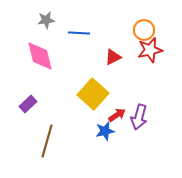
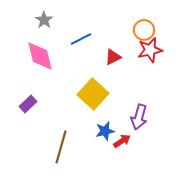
gray star: moved 2 px left; rotated 30 degrees counterclockwise
blue line: moved 2 px right, 6 px down; rotated 30 degrees counterclockwise
red arrow: moved 5 px right, 26 px down
brown line: moved 14 px right, 6 px down
